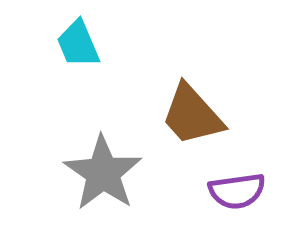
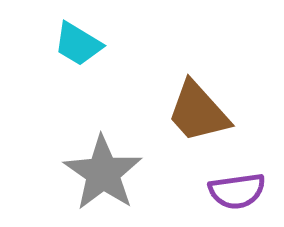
cyan trapezoid: rotated 36 degrees counterclockwise
brown trapezoid: moved 6 px right, 3 px up
